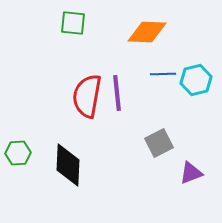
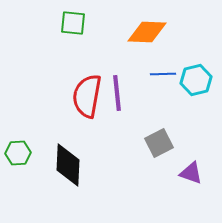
purple triangle: rotated 40 degrees clockwise
